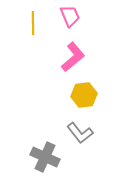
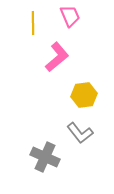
pink L-shape: moved 16 px left
